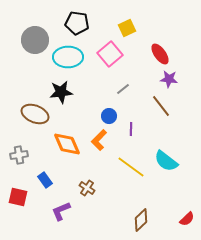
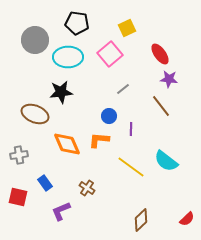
orange L-shape: rotated 50 degrees clockwise
blue rectangle: moved 3 px down
